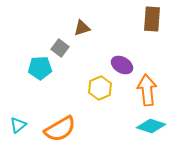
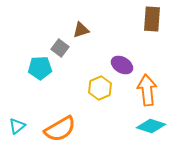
brown triangle: moved 1 px left, 2 px down
cyan triangle: moved 1 px left, 1 px down
